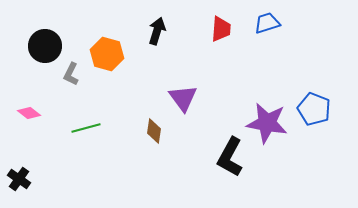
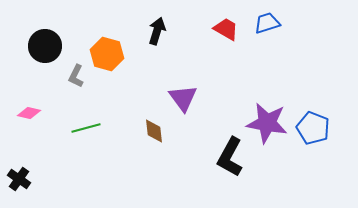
red trapezoid: moved 5 px right; rotated 64 degrees counterclockwise
gray L-shape: moved 5 px right, 2 px down
blue pentagon: moved 1 px left, 19 px down
pink diamond: rotated 25 degrees counterclockwise
brown diamond: rotated 15 degrees counterclockwise
